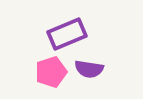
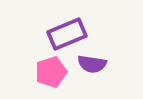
purple semicircle: moved 3 px right, 5 px up
